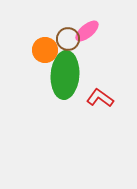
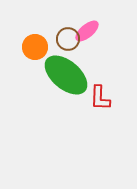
orange circle: moved 10 px left, 3 px up
green ellipse: moved 1 px right; rotated 54 degrees counterclockwise
red L-shape: rotated 124 degrees counterclockwise
